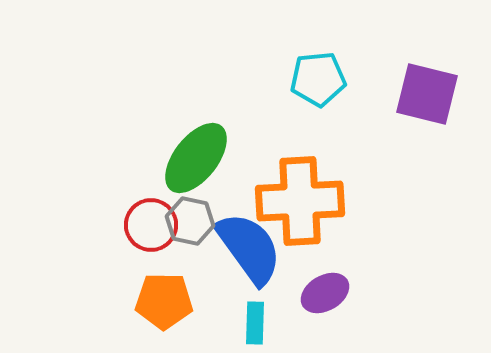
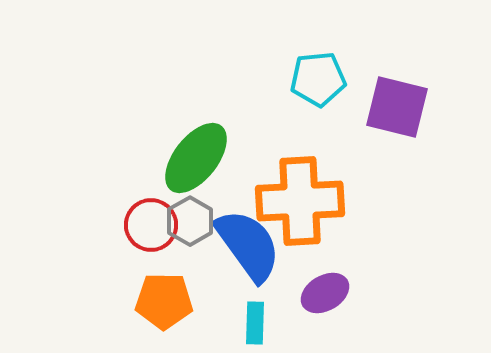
purple square: moved 30 px left, 13 px down
gray hexagon: rotated 18 degrees clockwise
blue semicircle: moved 1 px left, 3 px up
